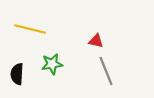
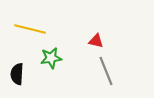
green star: moved 1 px left, 6 px up
